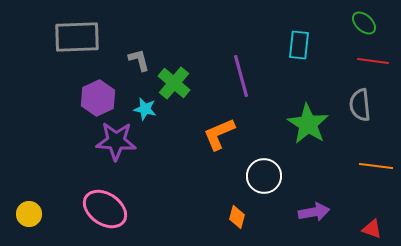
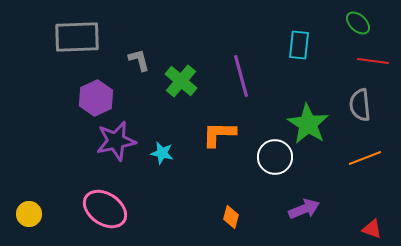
green ellipse: moved 6 px left
green cross: moved 7 px right, 2 px up
purple hexagon: moved 2 px left
cyan star: moved 17 px right, 44 px down
orange L-shape: rotated 24 degrees clockwise
purple star: rotated 15 degrees counterclockwise
orange line: moved 11 px left, 8 px up; rotated 28 degrees counterclockwise
white circle: moved 11 px right, 19 px up
purple arrow: moved 10 px left, 3 px up; rotated 12 degrees counterclockwise
orange diamond: moved 6 px left
